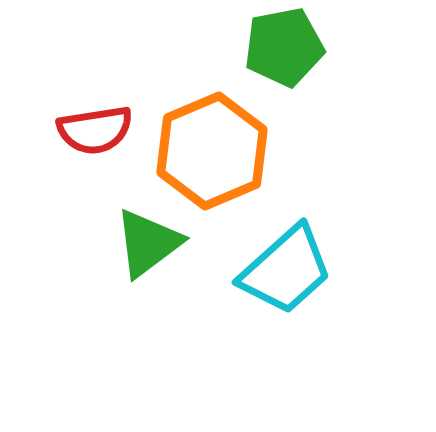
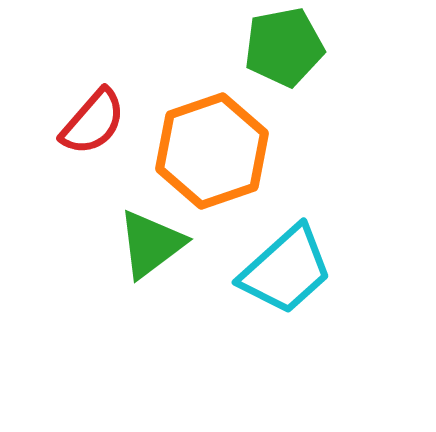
red semicircle: moved 2 px left, 8 px up; rotated 40 degrees counterclockwise
orange hexagon: rotated 4 degrees clockwise
green triangle: moved 3 px right, 1 px down
